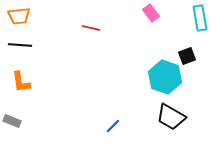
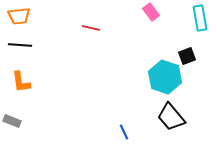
pink rectangle: moved 1 px up
black trapezoid: rotated 20 degrees clockwise
blue line: moved 11 px right, 6 px down; rotated 70 degrees counterclockwise
